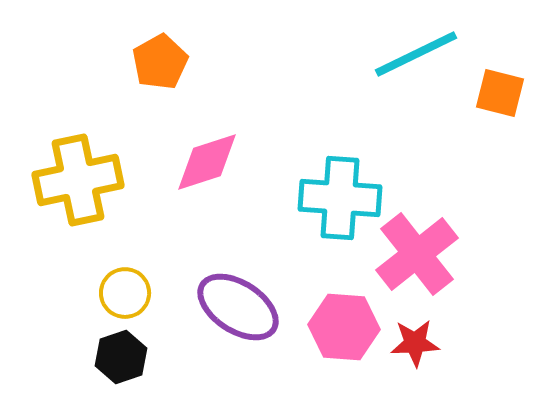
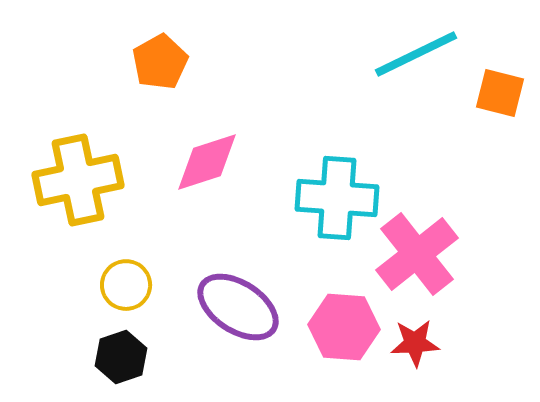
cyan cross: moved 3 px left
yellow circle: moved 1 px right, 8 px up
